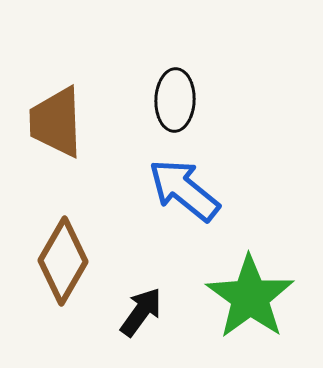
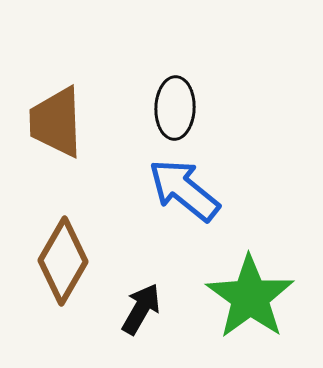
black ellipse: moved 8 px down
black arrow: moved 3 px up; rotated 6 degrees counterclockwise
